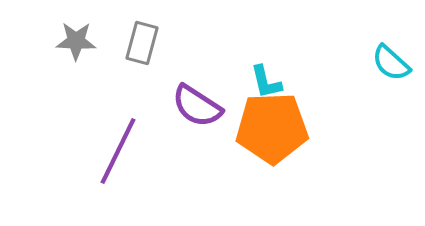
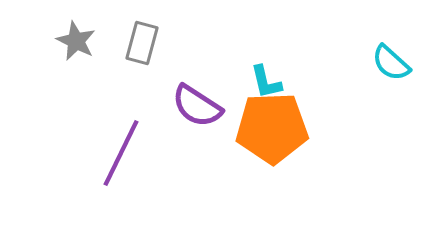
gray star: rotated 24 degrees clockwise
purple line: moved 3 px right, 2 px down
